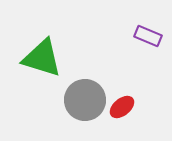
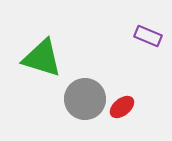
gray circle: moved 1 px up
